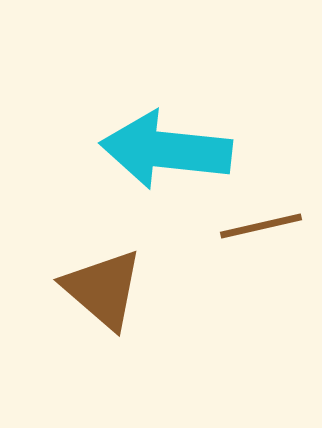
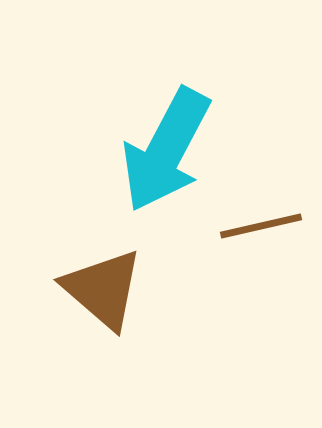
cyan arrow: rotated 68 degrees counterclockwise
